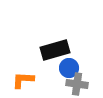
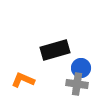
blue circle: moved 12 px right
orange L-shape: rotated 20 degrees clockwise
